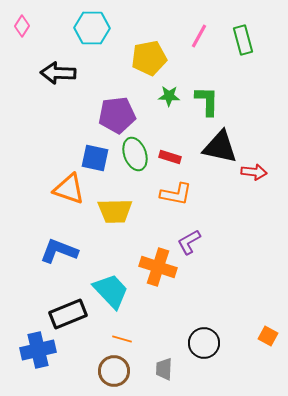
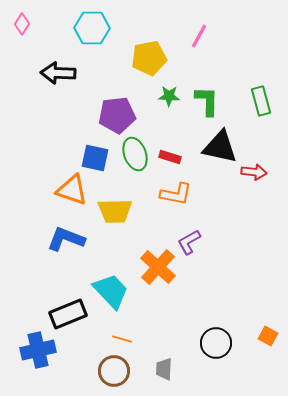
pink diamond: moved 2 px up
green rectangle: moved 18 px right, 61 px down
orange triangle: moved 3 px right, 1 px down
blue L-shape: moved 7 px right, 12 px up
orange cross: rotated 24 degrees clockwise
black circle: moved 12 px right
